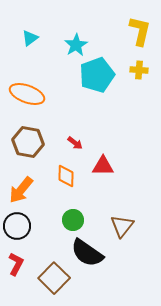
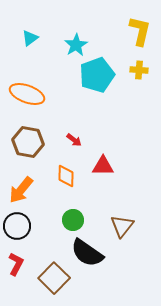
red arrow: moved 1 px left, 3 px up
